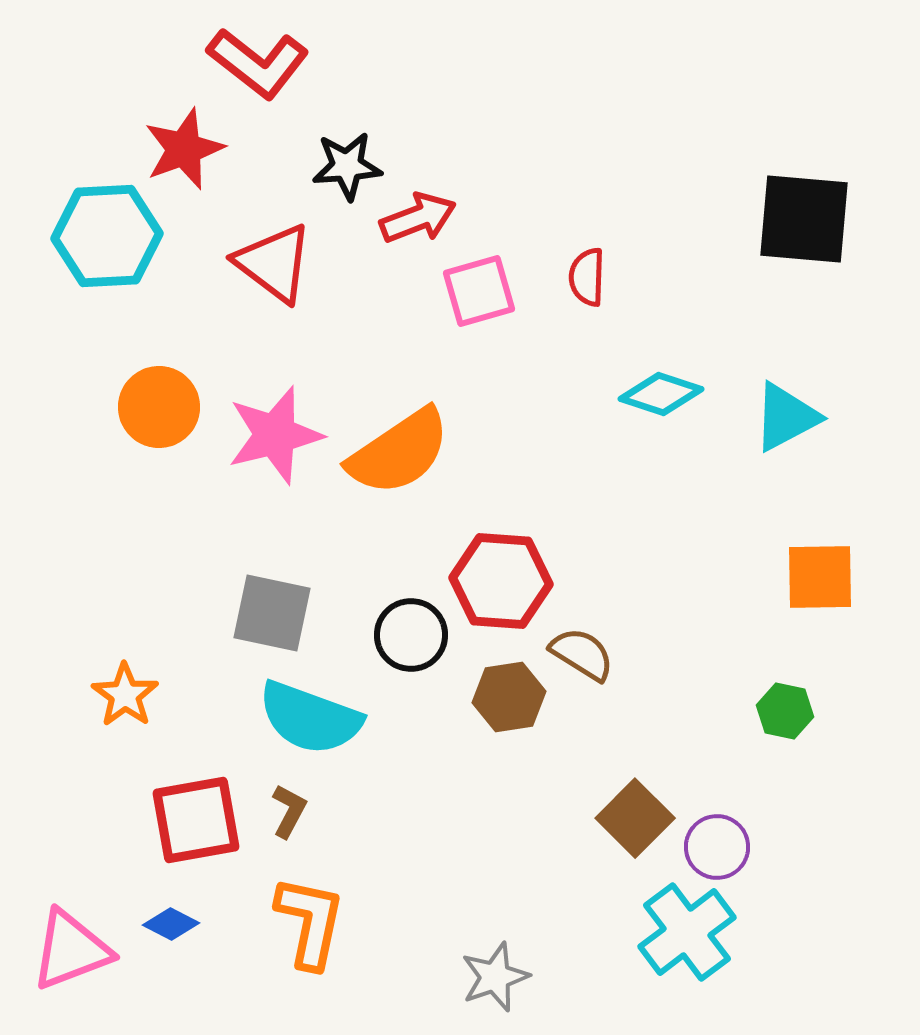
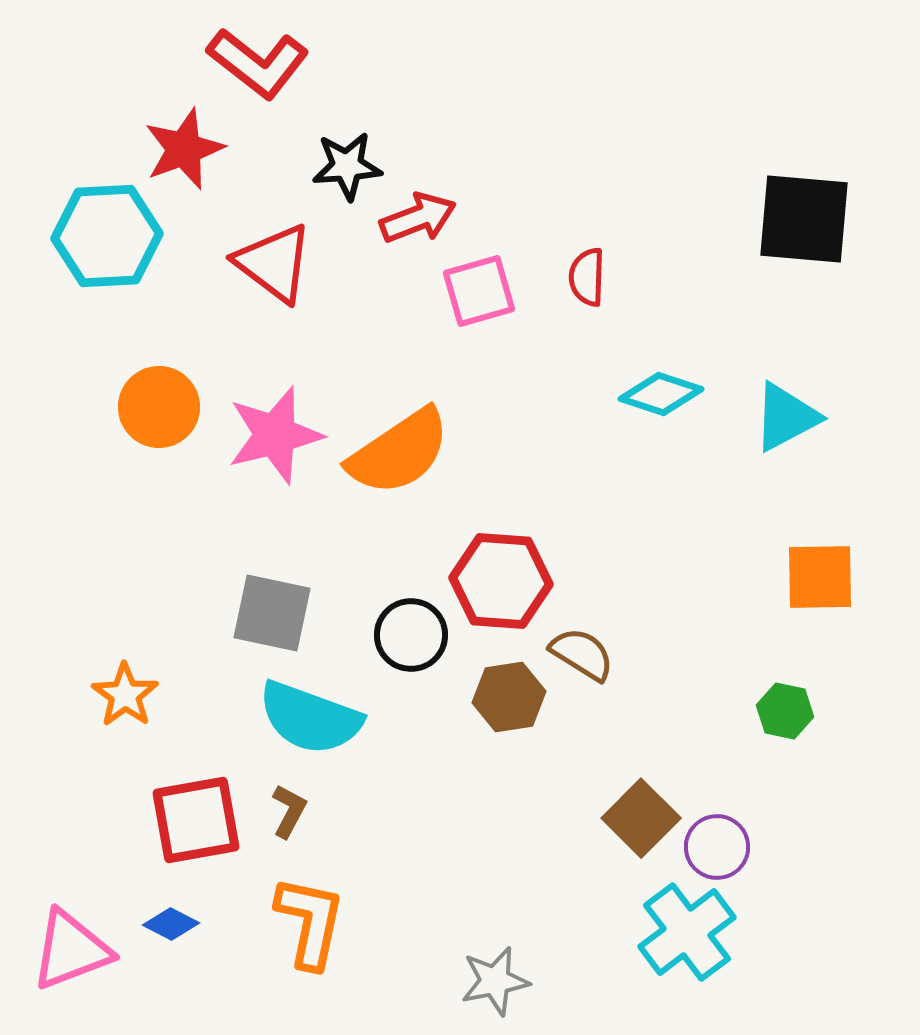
brown square: moved 6 px right
gray star: moved 4 px down; rotated 8 degrees clockwise
